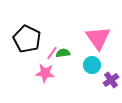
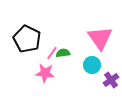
pink triangle: moved 2 px right
